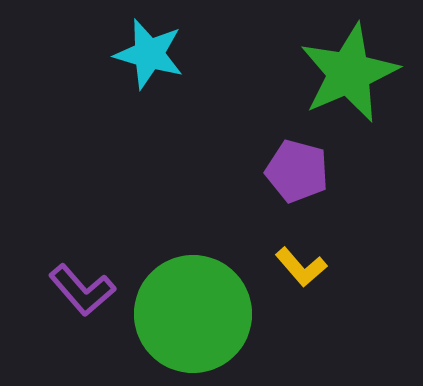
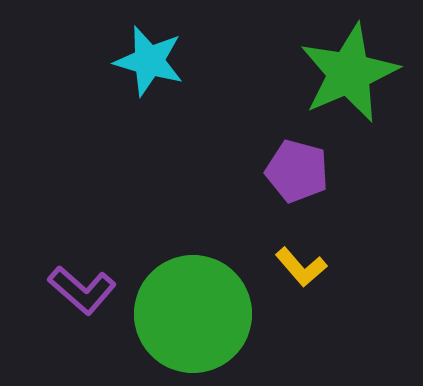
cyan star: moved 7 px down
purple L-shape: rotated 8 degrees counterclockwise
